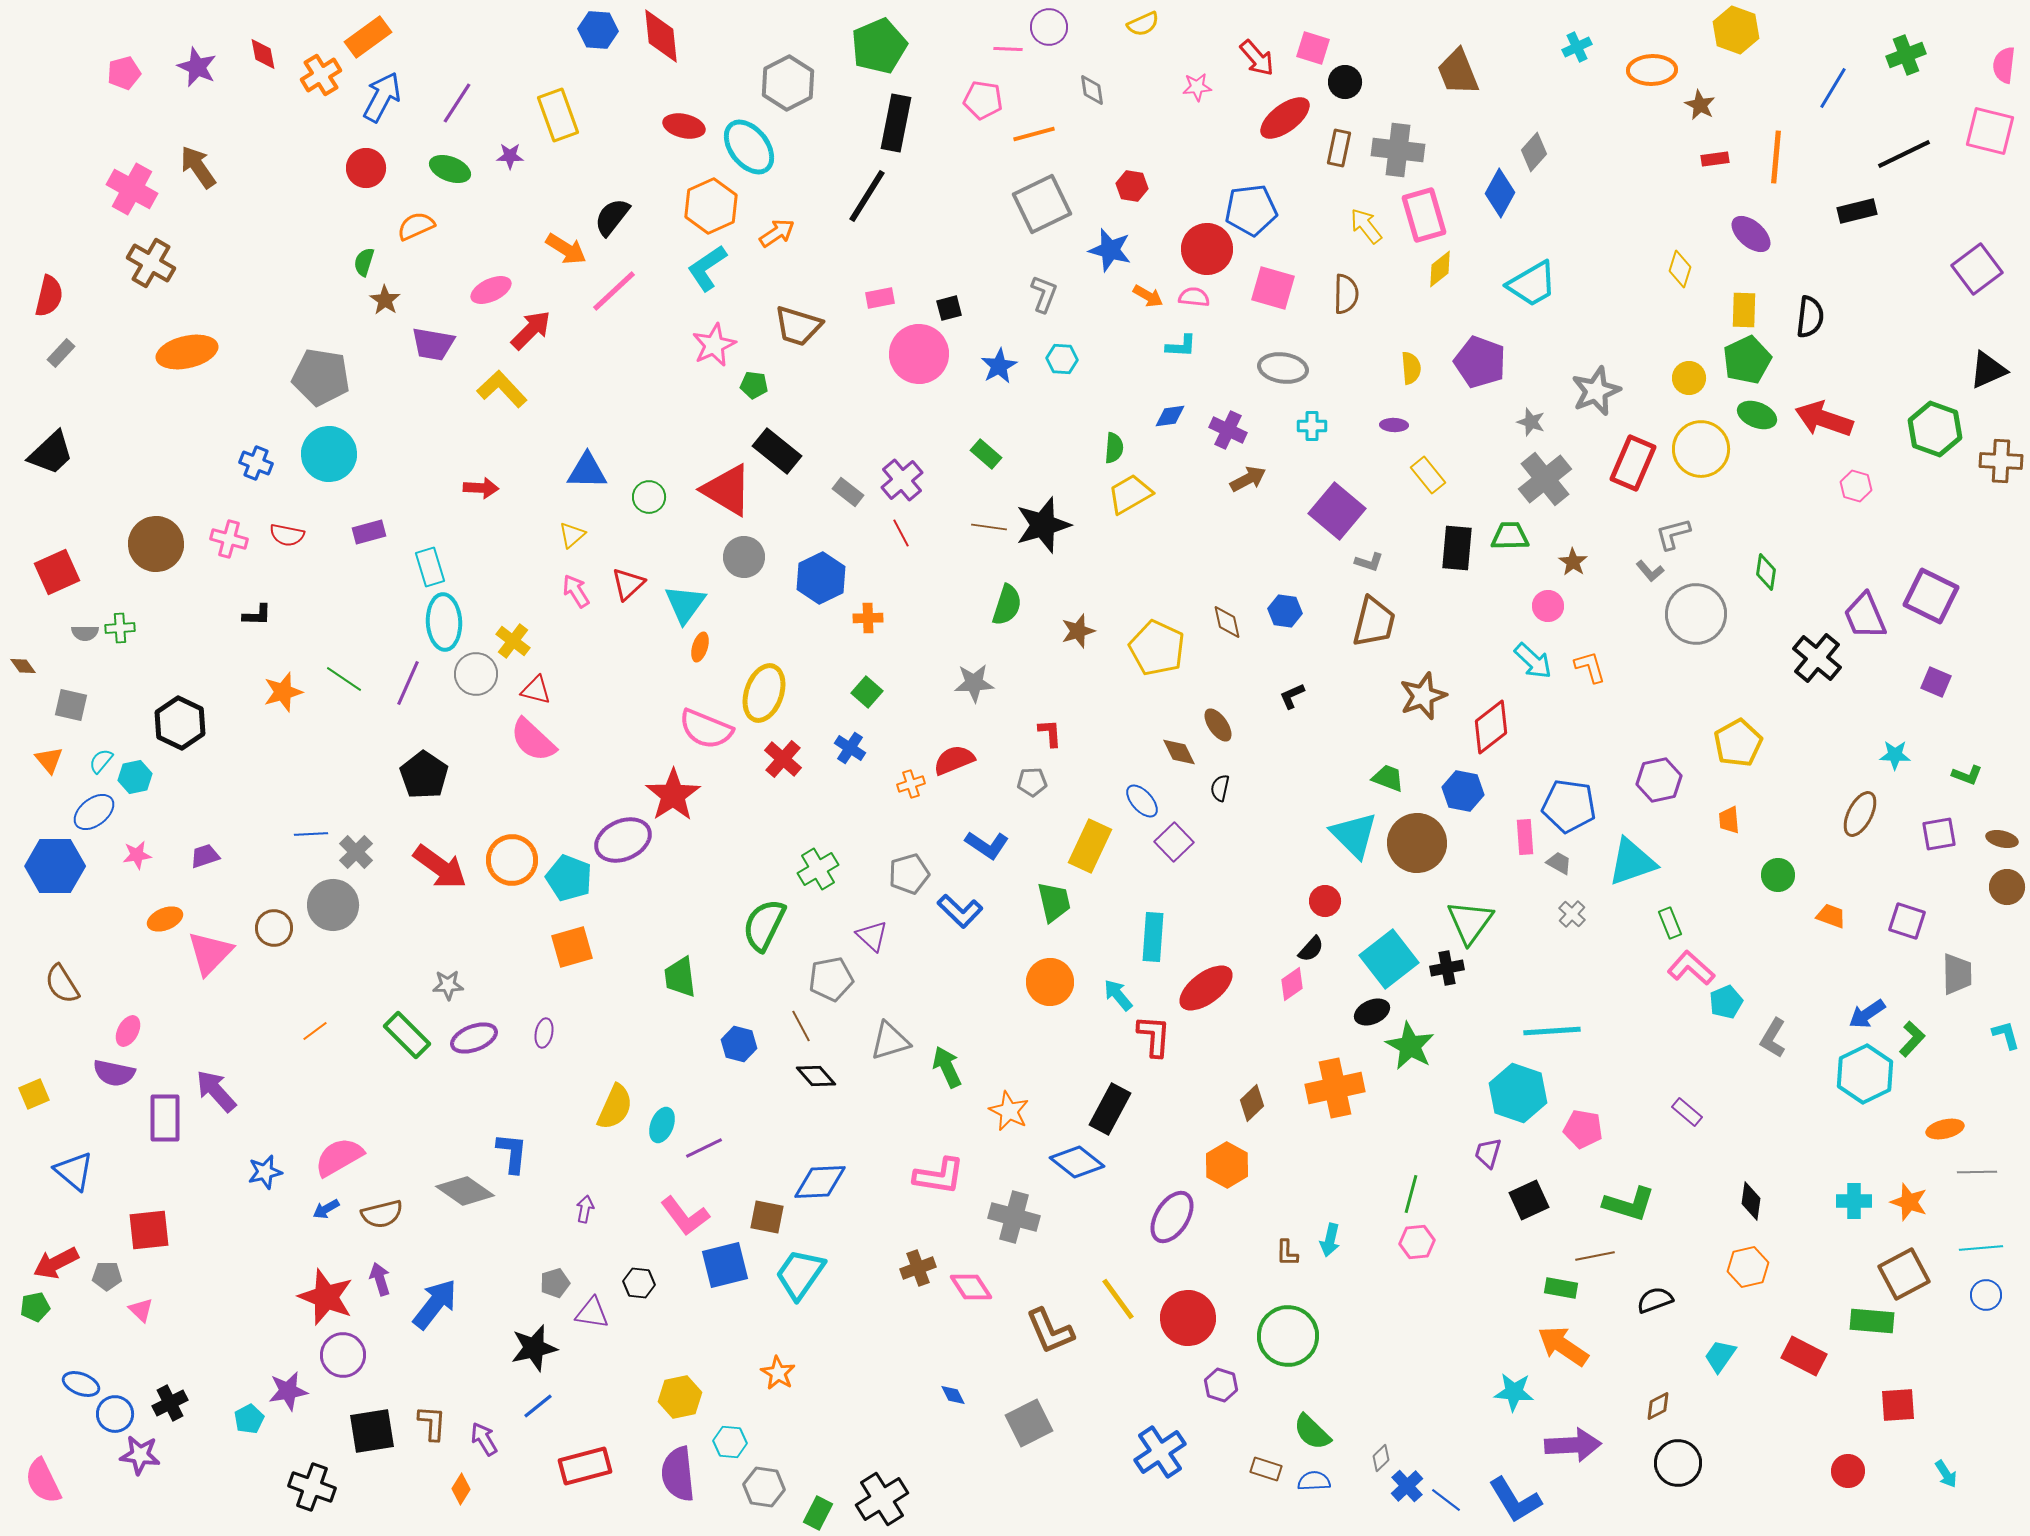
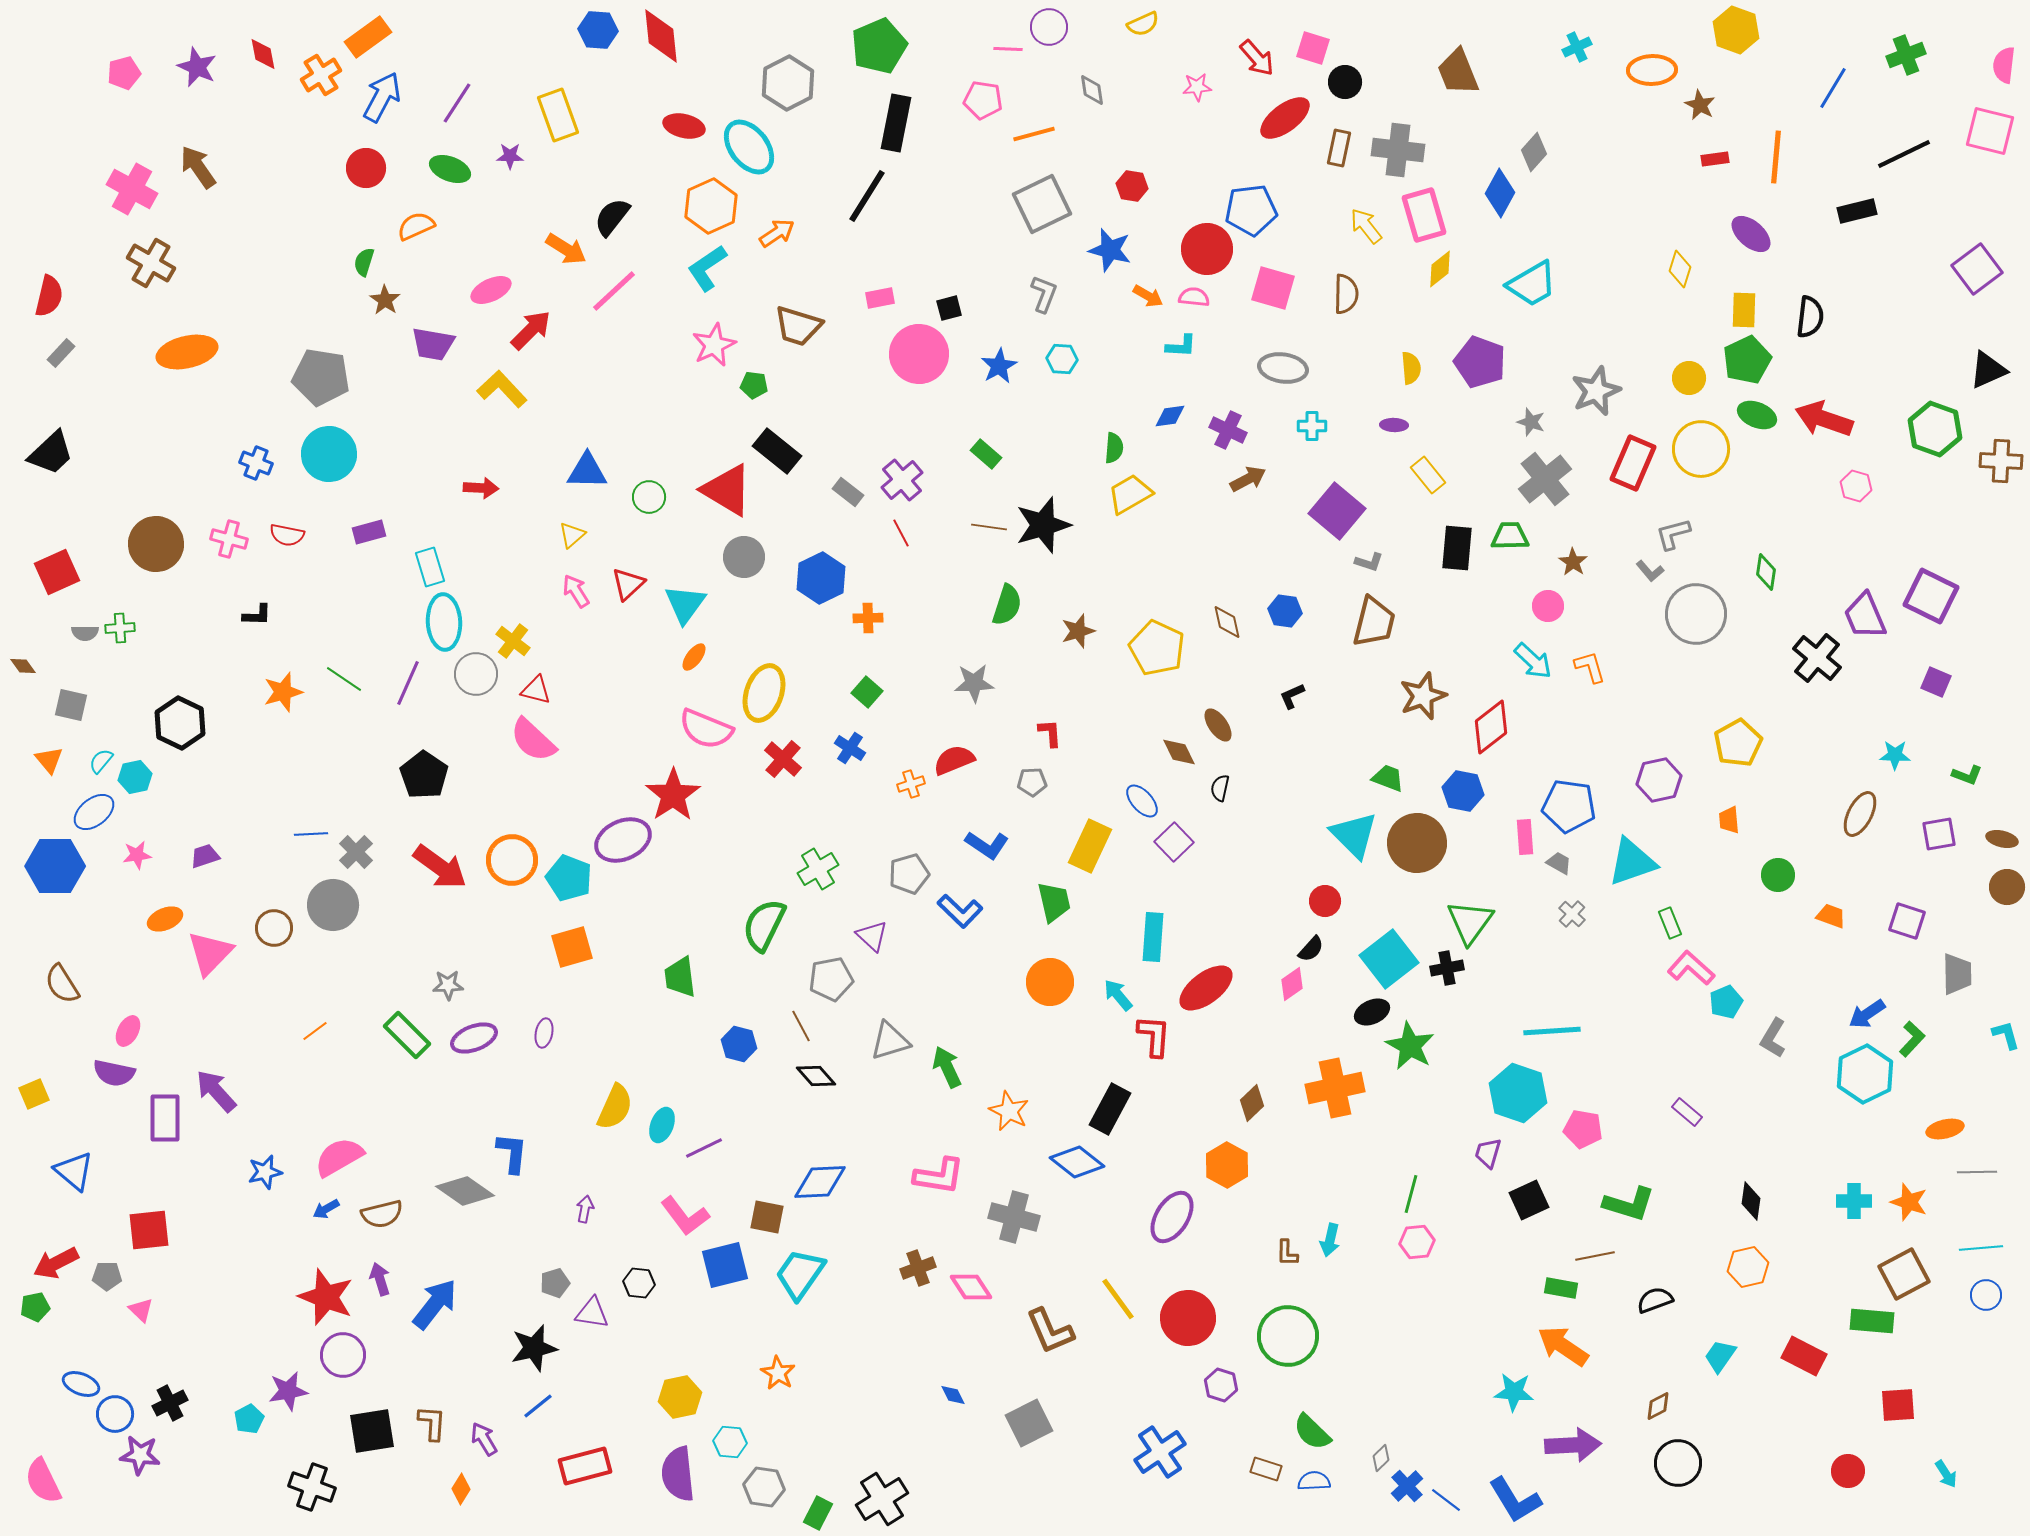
orange ellipse at (700, 647): moved 6 px left, 10 px down; rotated 20 degrees clockwise
